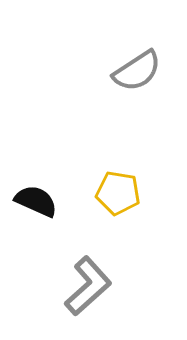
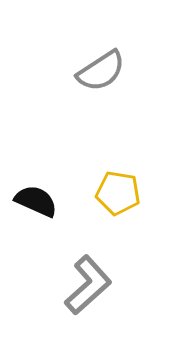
gray semicircle: moved 36 px left
gray L-shape: moved 1 px up
